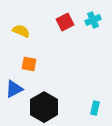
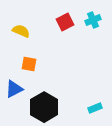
cyan rectangle: rotated 56 degrees clockwise
